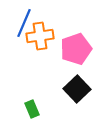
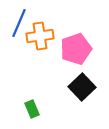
blue line: moved 5 px left
black square: moved 5 px right, 2 px up
